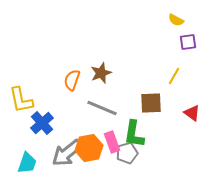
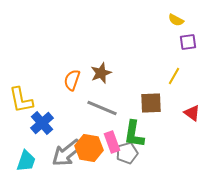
orange hexagon: rotated 20 degrees clockwise
cyan trapezoid: moved 1 px left, 2 px up
